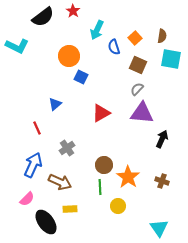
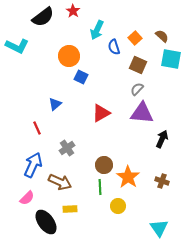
brown semicircle: rotated 56 degrees counterclockwise
pink semicircle: moved 1 px up
